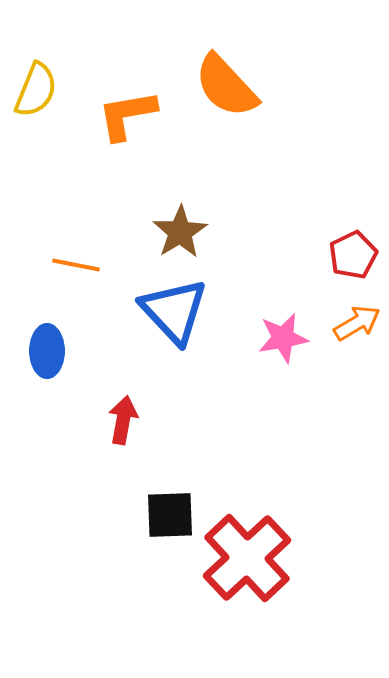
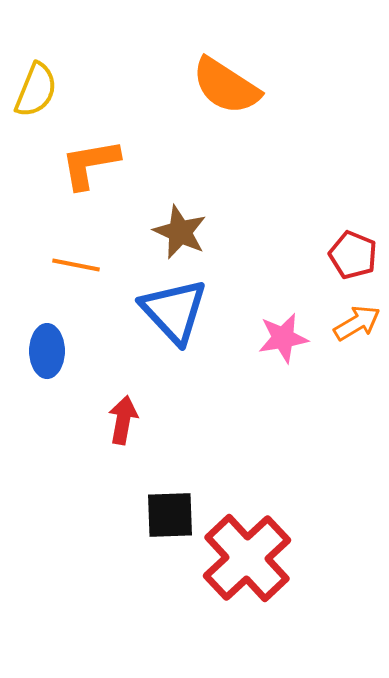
orange semicircle: rotated 14 degrees counterclockwise
orange L-shape: moved 37 px left, 49 px down
brown star: rotated 16 degrees counterclockwise
red pentagon: rotated 24 degrees counterclockwise
